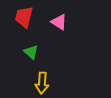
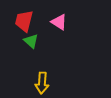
red trapezoid: moved 4 px down
green triangle: moved 11 px up
